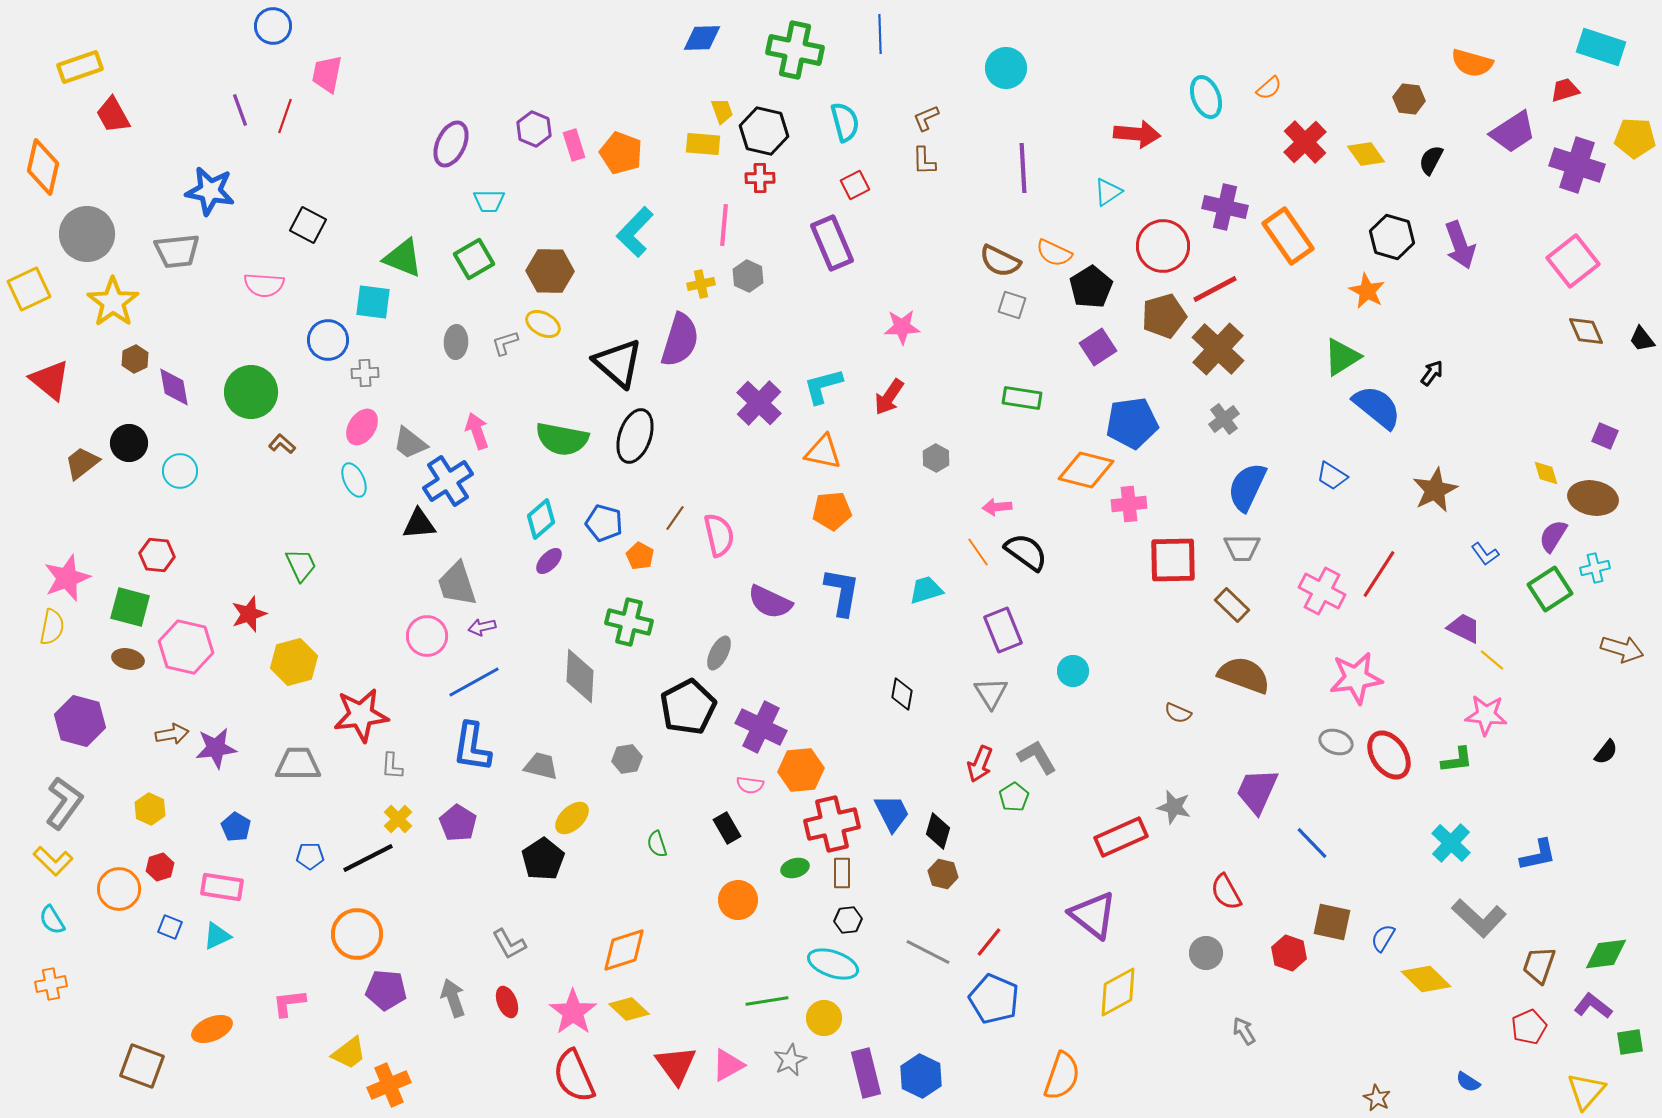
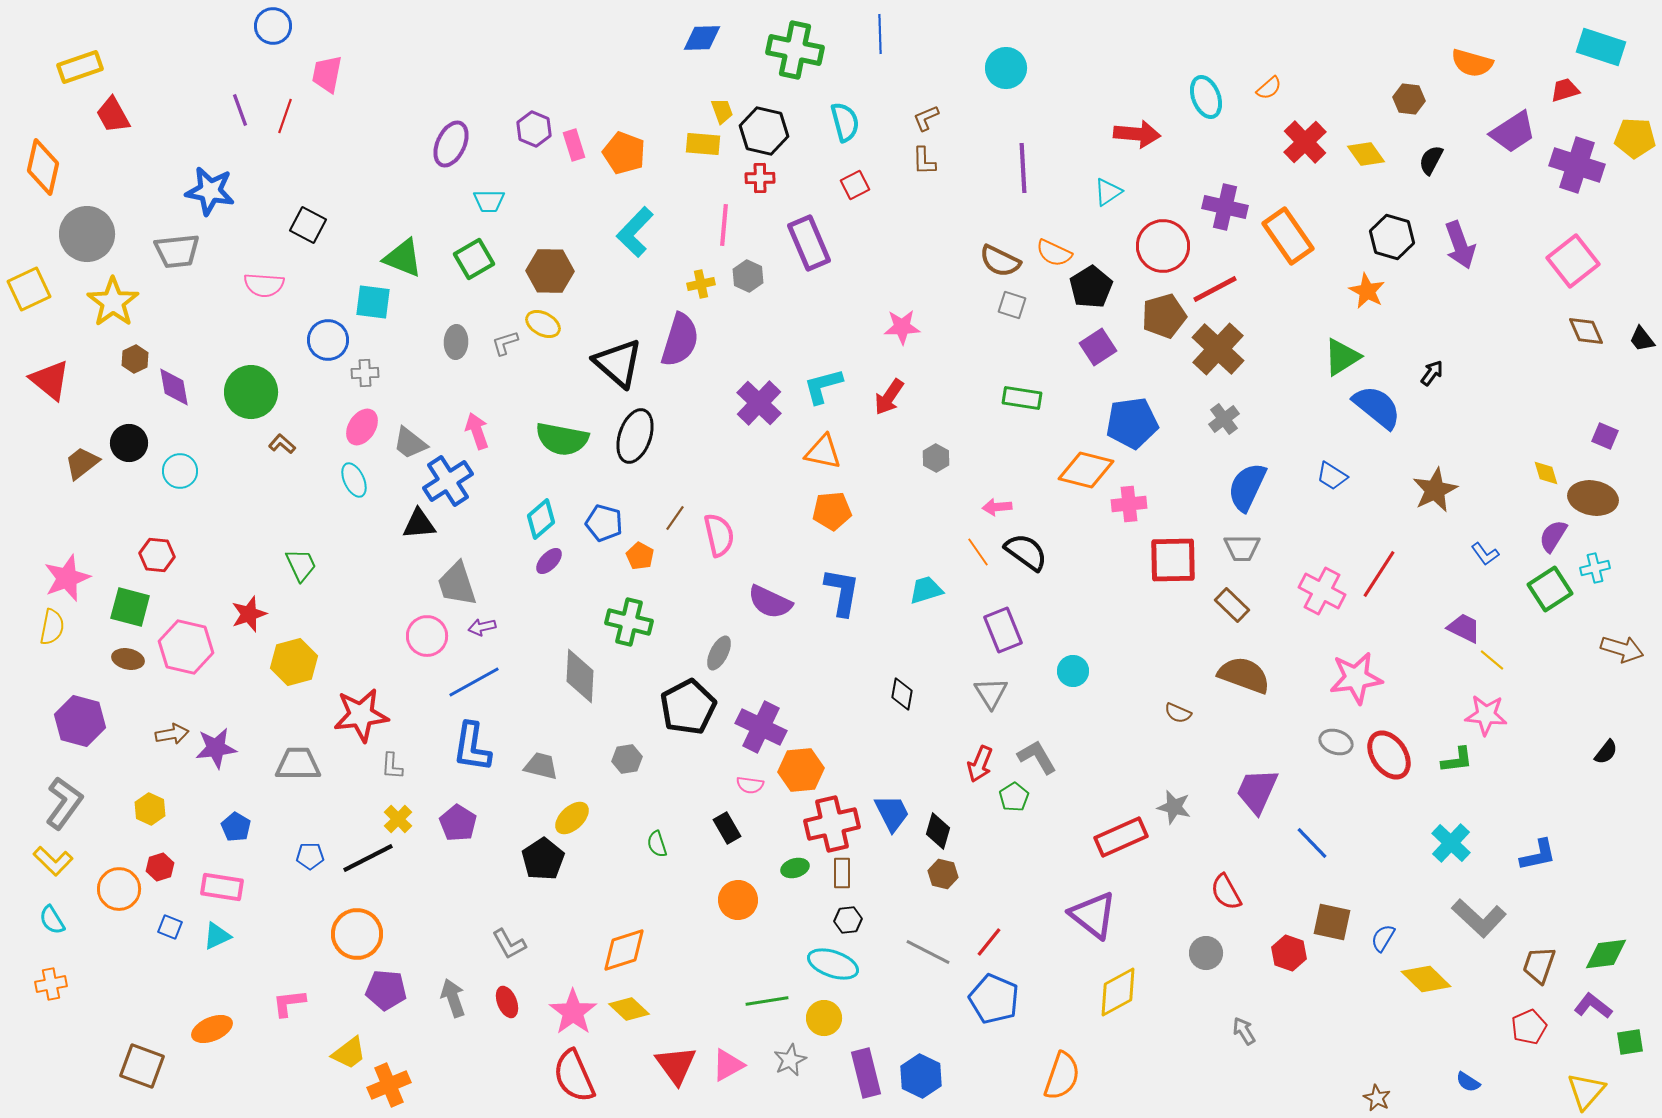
orange pentagon at (621, 153): moved 3 px right
purple rectangle at (832, 243): moved 23 px left
